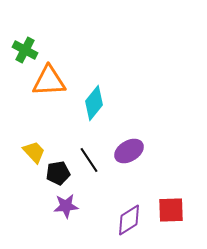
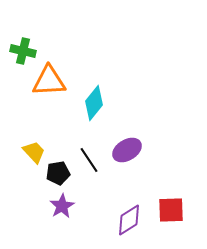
green cross: moved 2 px left, 1 px down; rotated 15 degrees counterclockwise
purple ellipse: moved 2 px left, 1 px up
purple star: moved 4 px left; rotated 25 degrees counterclockwise
